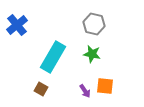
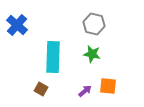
blue cross: rotated 10 degrees counterclockwise
cyan rectangle: rotated 28 degrees counterclockwise
orange square: moved 3 px right
purple arrow: rotated 96 degrees counterclockwise
